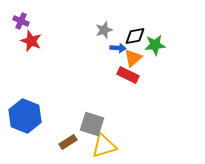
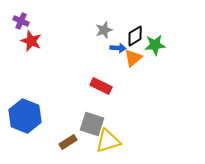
black diamond: rotated 20 degrees counterclockwise
red rectangle: moved 27 px left, 11 px down
yellow triangle: moved 4 px right, 5 px up
